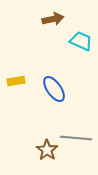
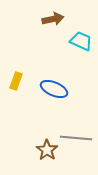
yellow rectangle: rotated 60 degrees counterclockwise
blue ellipse: rotated 32 degrees counterclockwise
